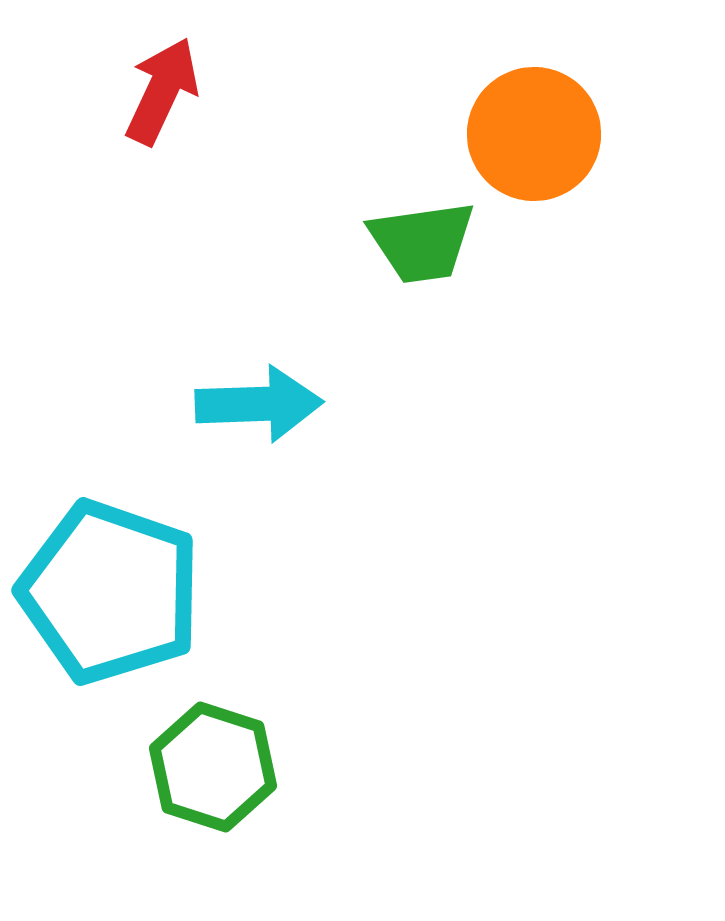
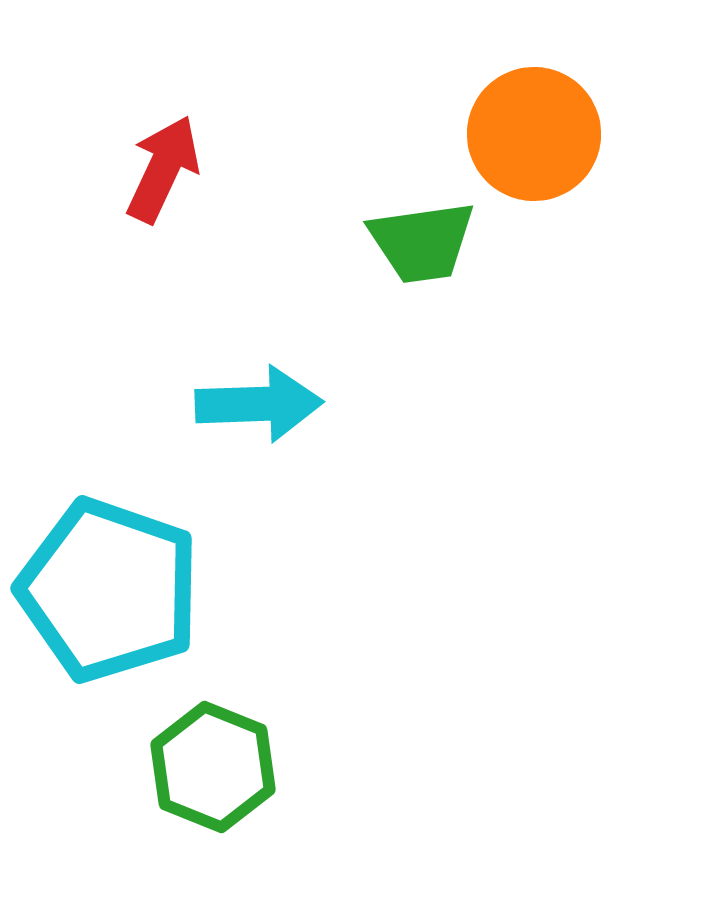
red arrow: moved 1 px right, 78 px down
cyan pentagon: moved 1 px left, 2 px up
green hexagon: rotated 4 degrees clockwise
